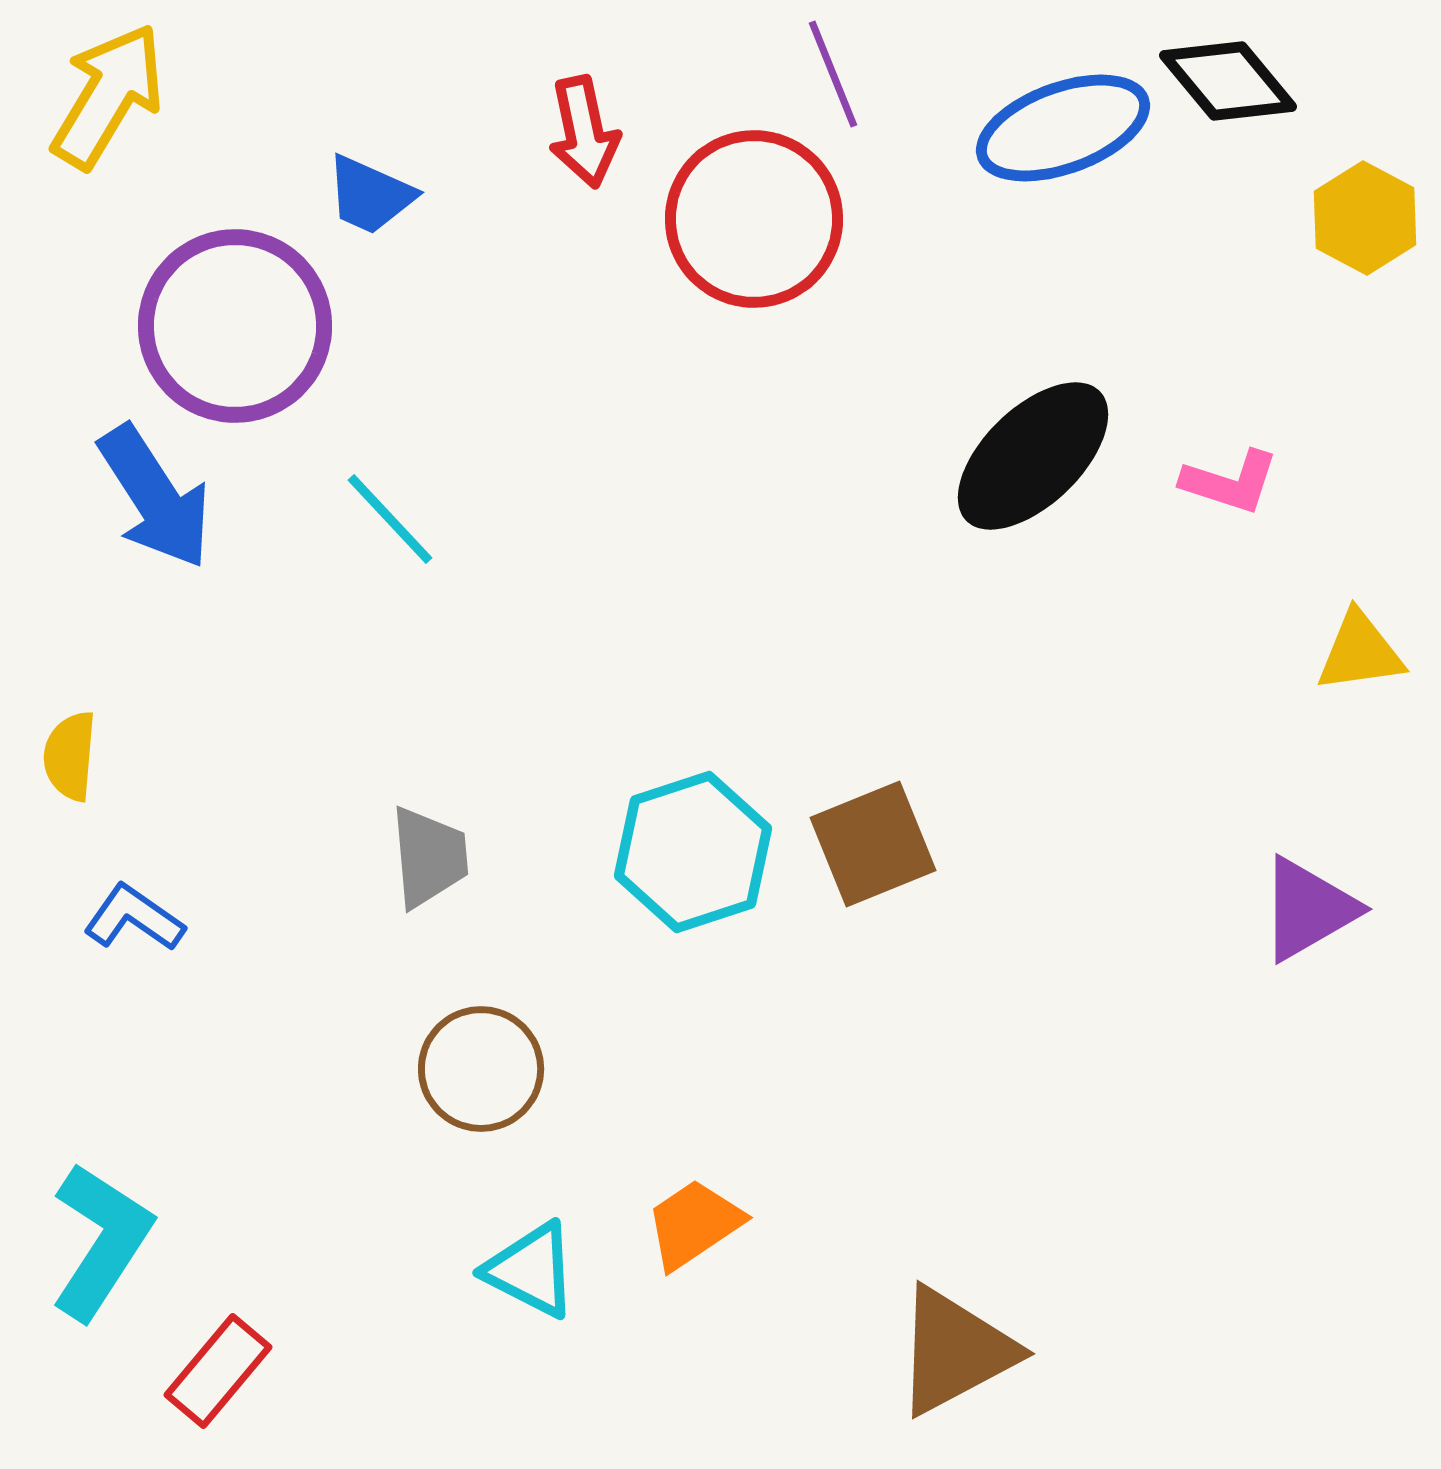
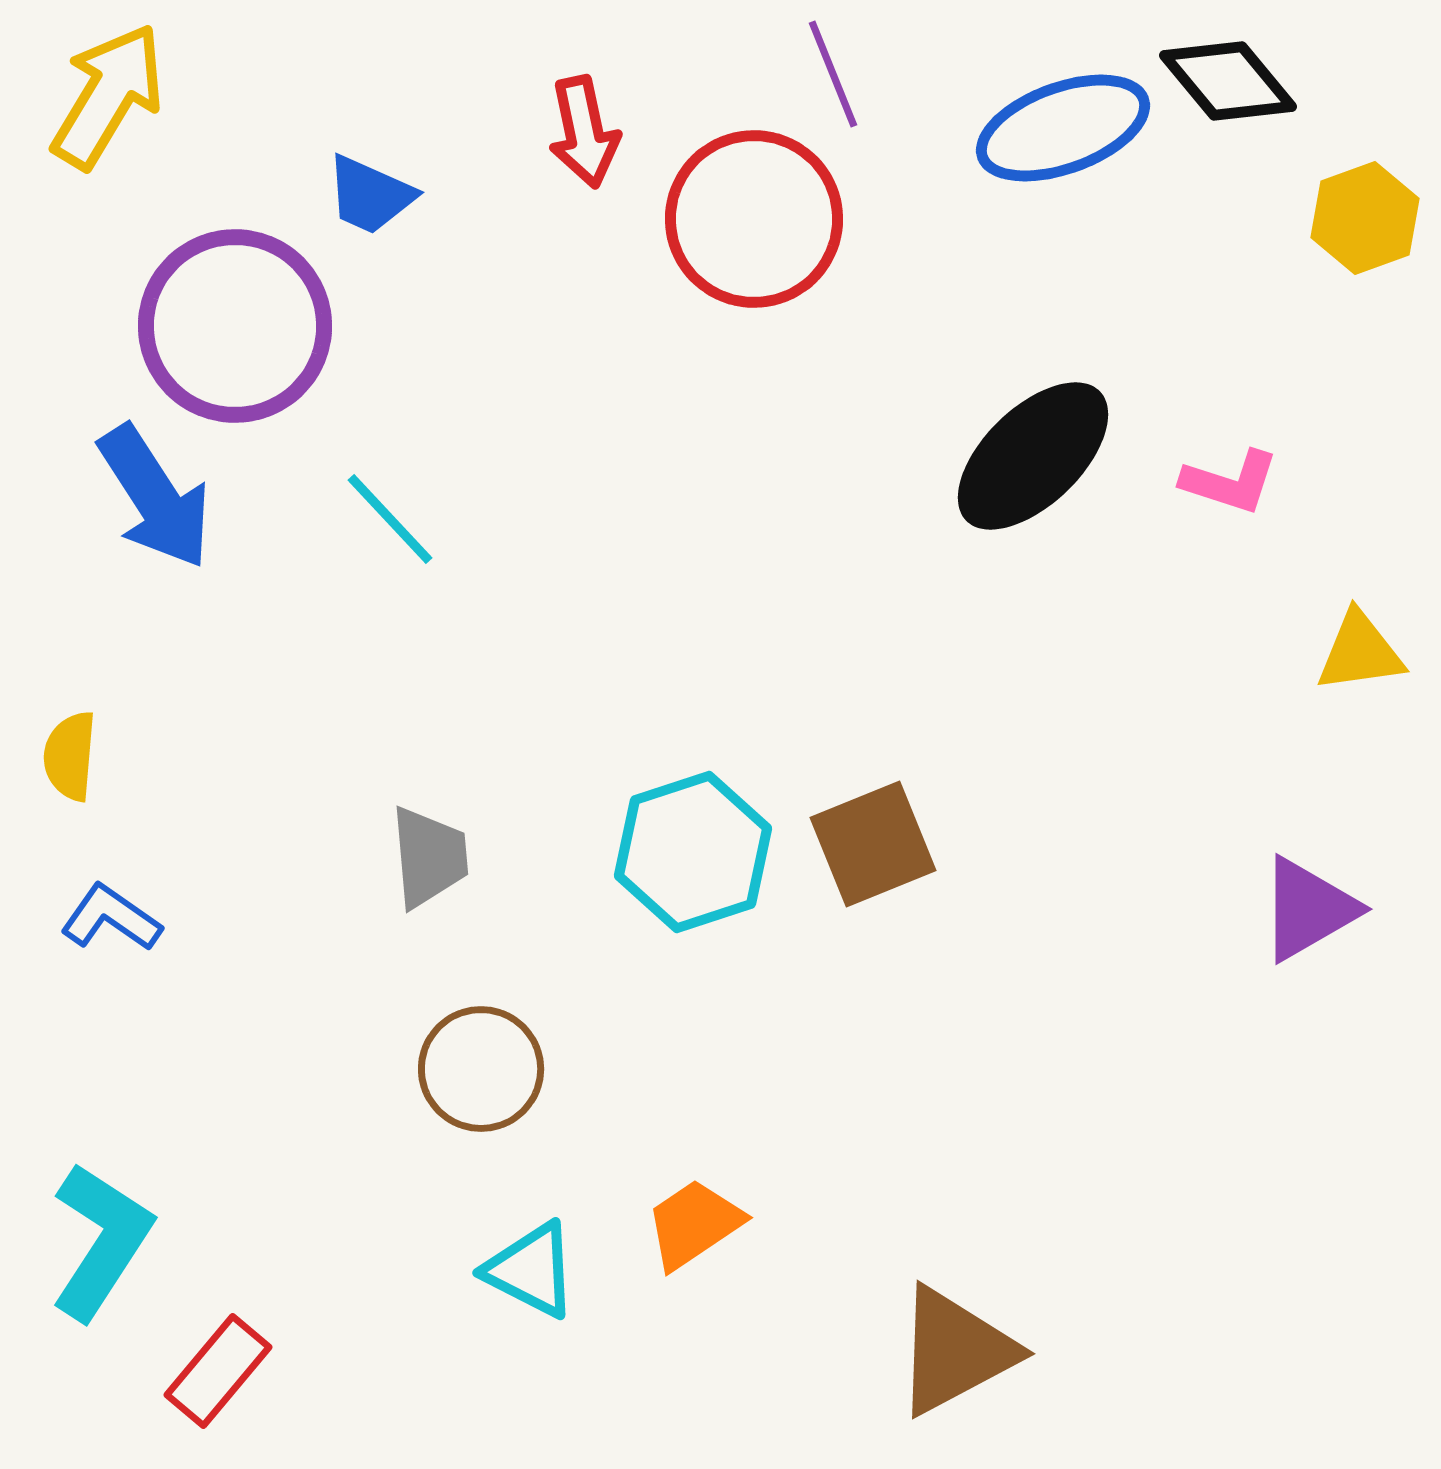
yellow hexagon: rotated 12 degrees clockwise
blue L-shape: moved 23 px left
